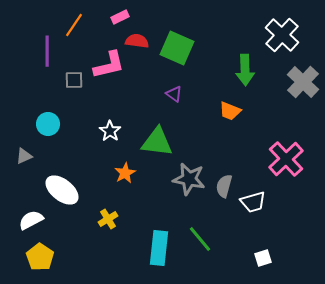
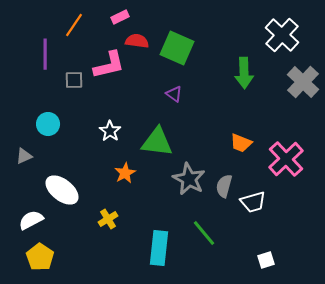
purple line: moved 2 px left, 3 px down
green arrow: moved 1 px left, 3 px down
orange trapezoid: moved 11 px right, 32 px down
gray star: rotated 16 degrees clockwise
green line: moved 4 px right, 6 px up
white square: moved 3 px right, 2 px down
